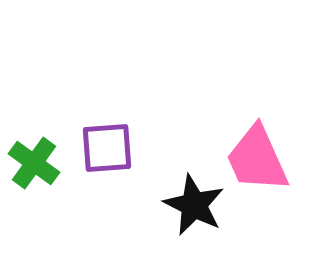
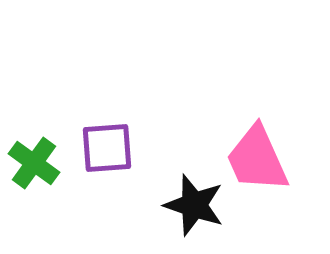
black star: rotated 8 degrees counterclockwise
